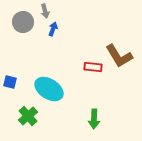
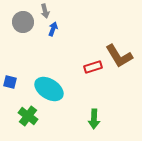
red rectangle: rotated 24 degrees counterclockwise
green cross: rotated 12 degrees counterclockwise
